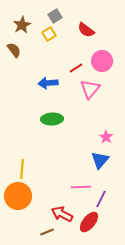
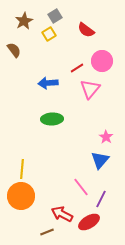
brown star: moved 2 px right, 4 px up
red line: moved 1 px right
pink line: rotated 54 degrees clockwise
orange circle: moved 3 px right
red ellipse: rotated 20 degrees clockwise
